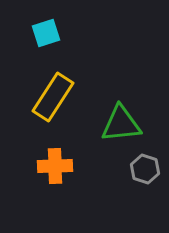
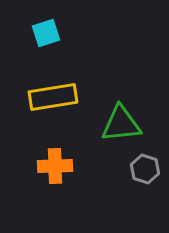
yellow rectangle: rotated 48 degrees clockwise
